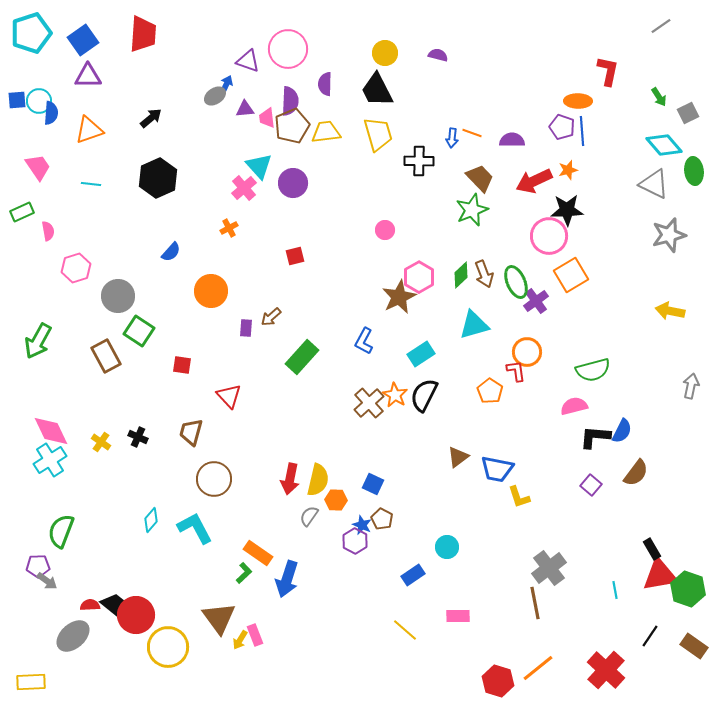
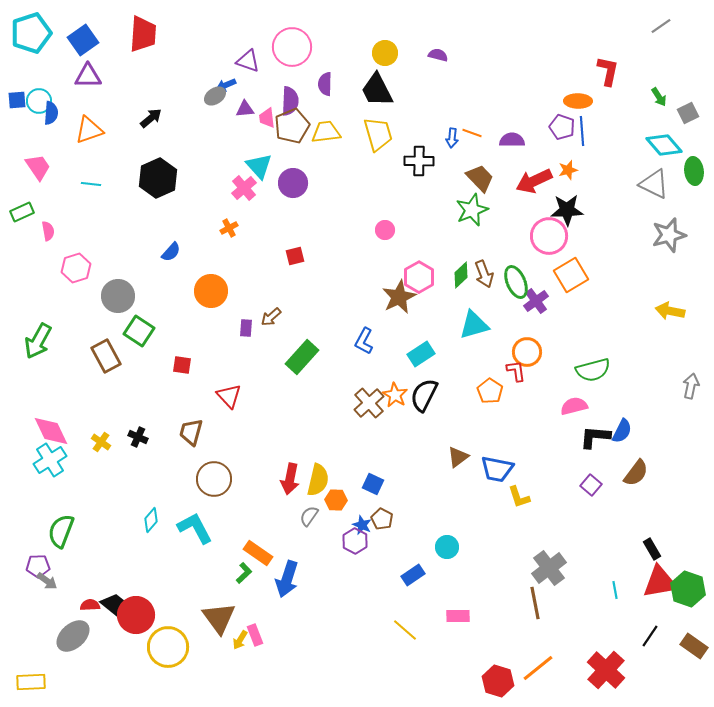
pink circle at (288, 49): moved 4 px right, 2 px up
blue arrow at (226, 85): rotated 138 degrees counterclockwise
red triangle at (660, 575): moved 7 px down
